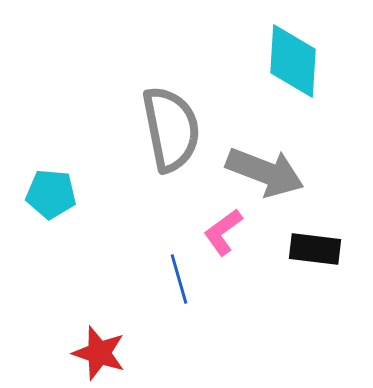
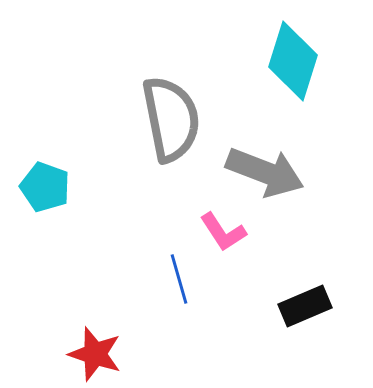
cyan diamond: rotated 14 degrees clockwise
gray semicircle: moved 10 px up
cyan pentagon: moved 6 px left, 7 px up; rotated 15 degrees clockwise
pink L-shape: rotated 87 degrees counterclockwise
black rectangle: moved 10 px left, 57 px down; rotated 30 degrees counterclockwise
red star: moved 4 px left, 1 px down
